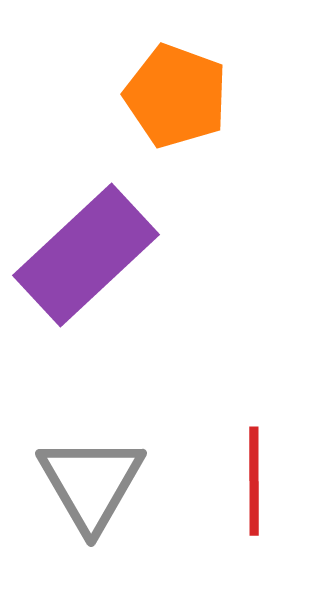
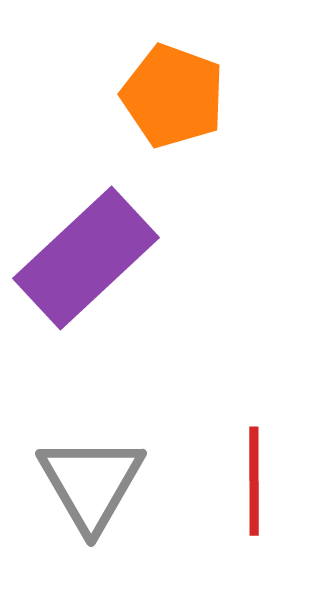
orange pentagon: moved 3 px left
purple rectangle: moved 3 px down
